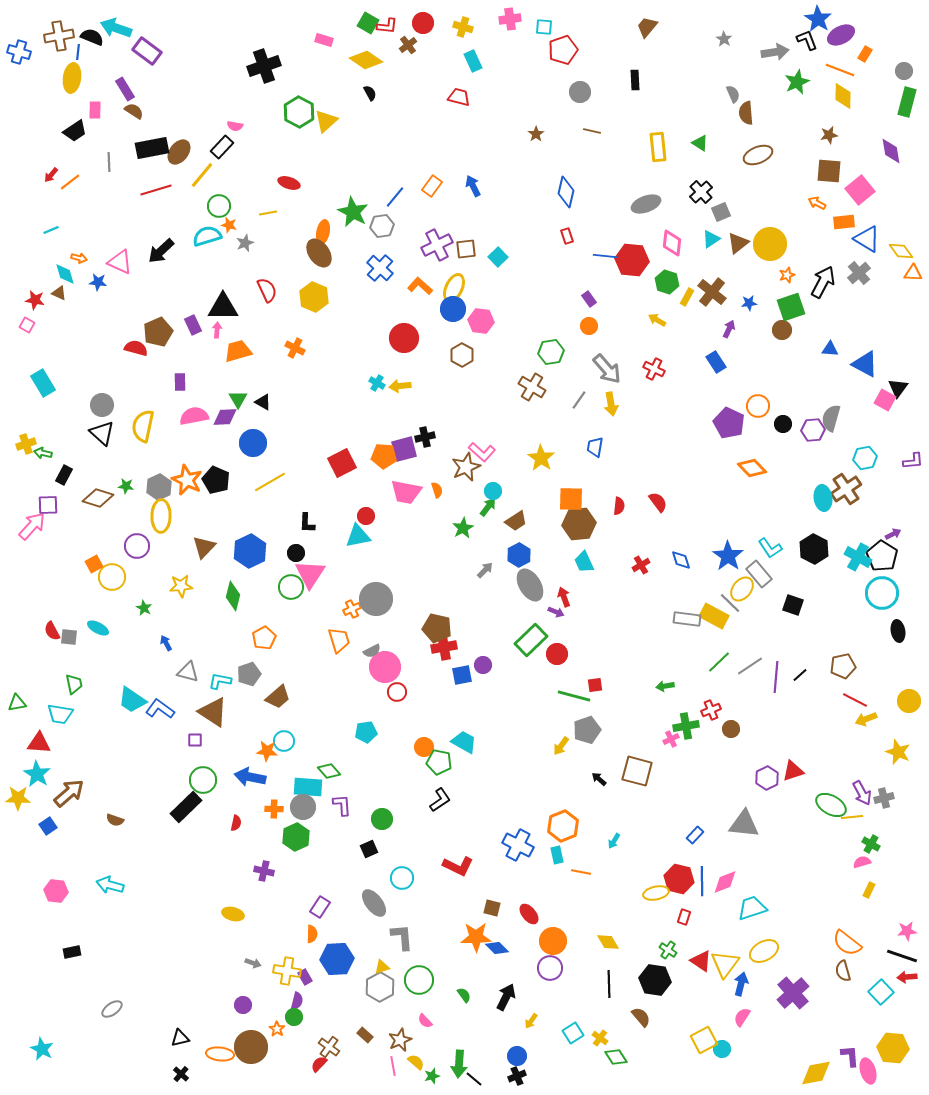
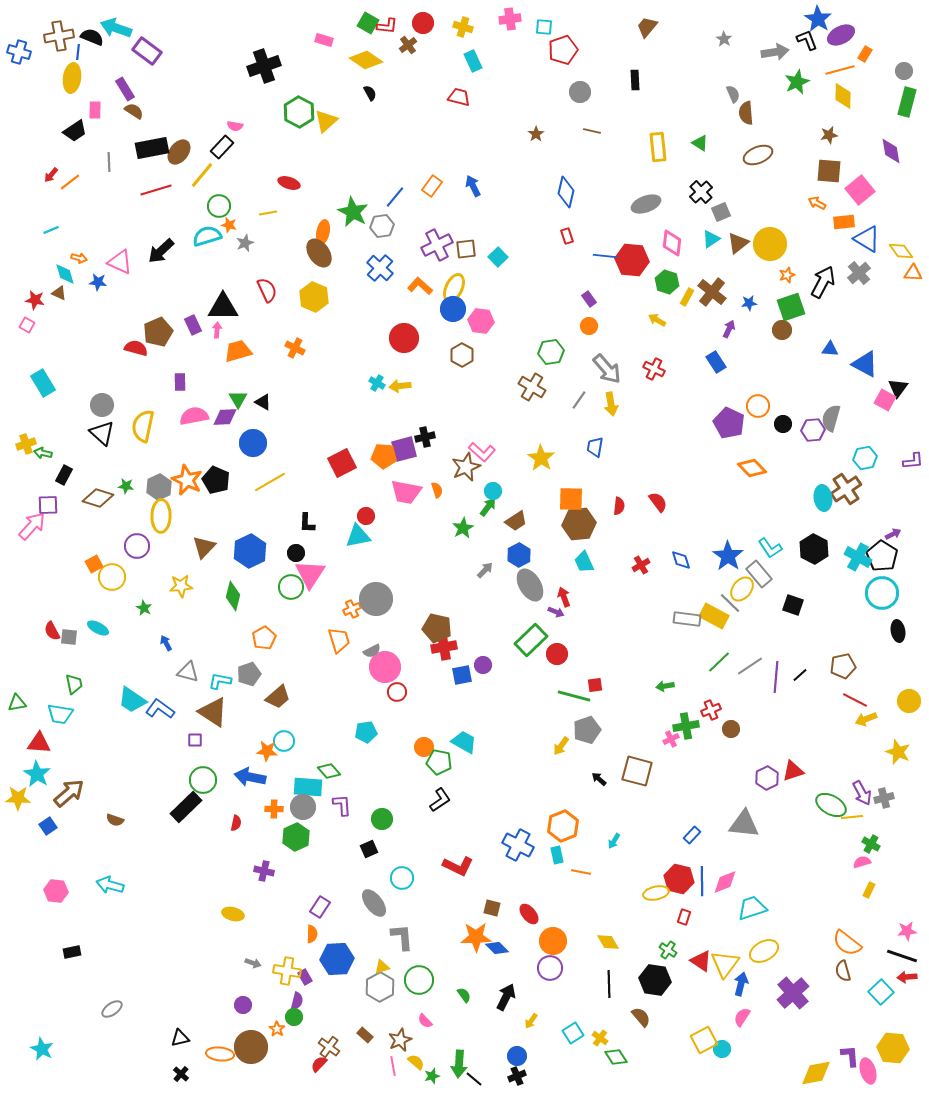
orange line at (840, 70): rotated 36 degrees counterclockwise
blue rectangle at (695, 835): moved 3 px left
